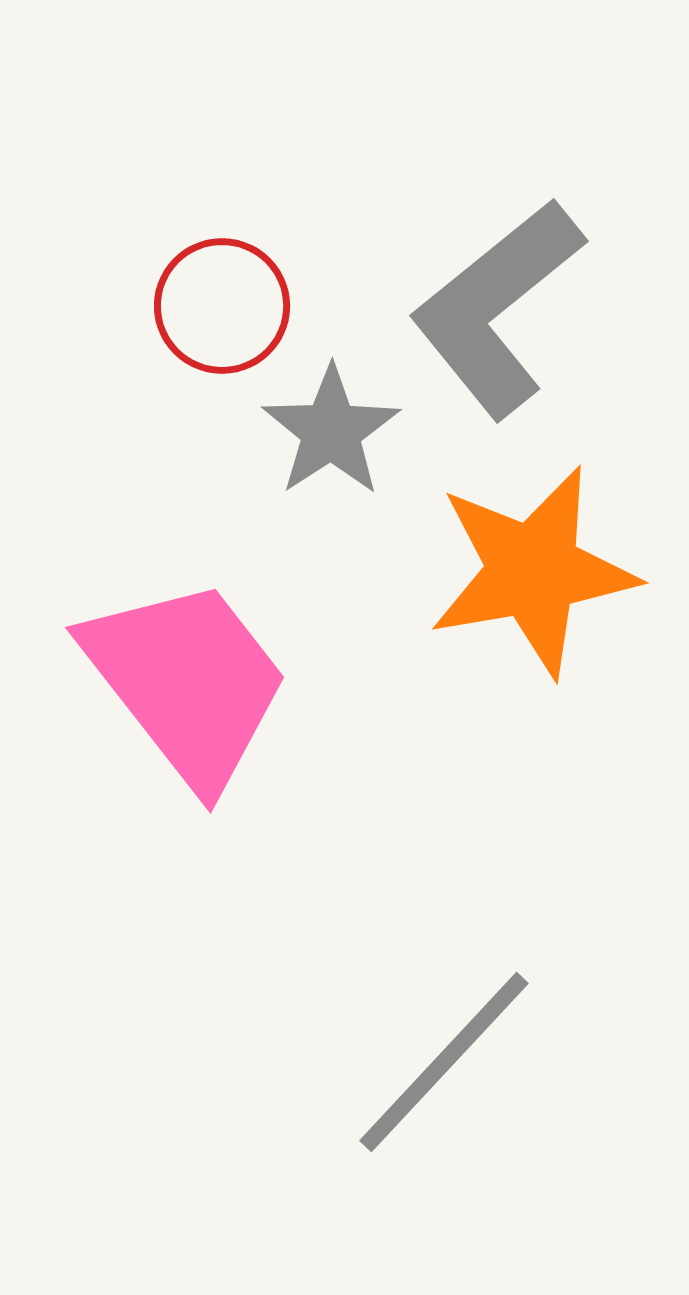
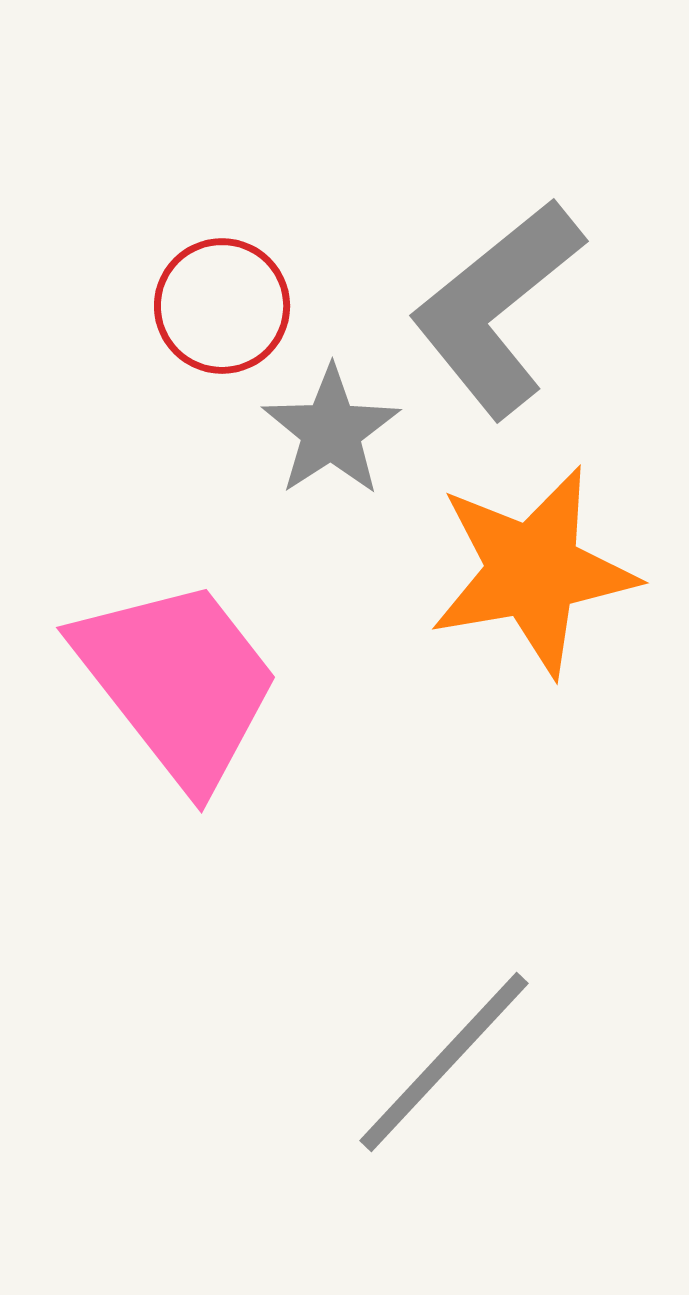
pink trapezoid: moved 9 px left
